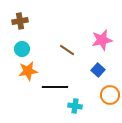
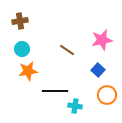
black line: moved 4 px down
orange circle: moved 3 px left
